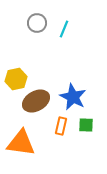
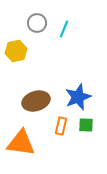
yellow hexagon: moved 28 px up
blue star: moved 5 px right; rotated 24 degrees clockwise
brown ellipse: rotated 12 degrees clockwise
